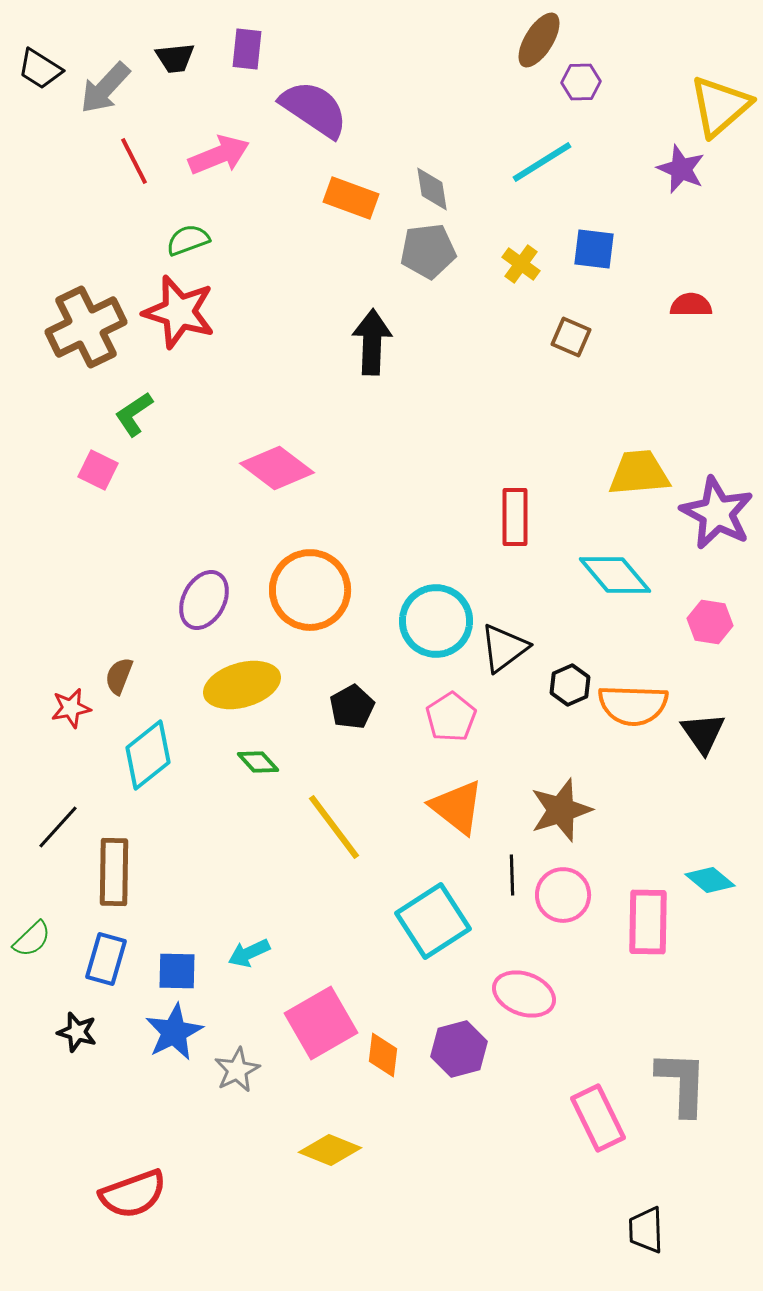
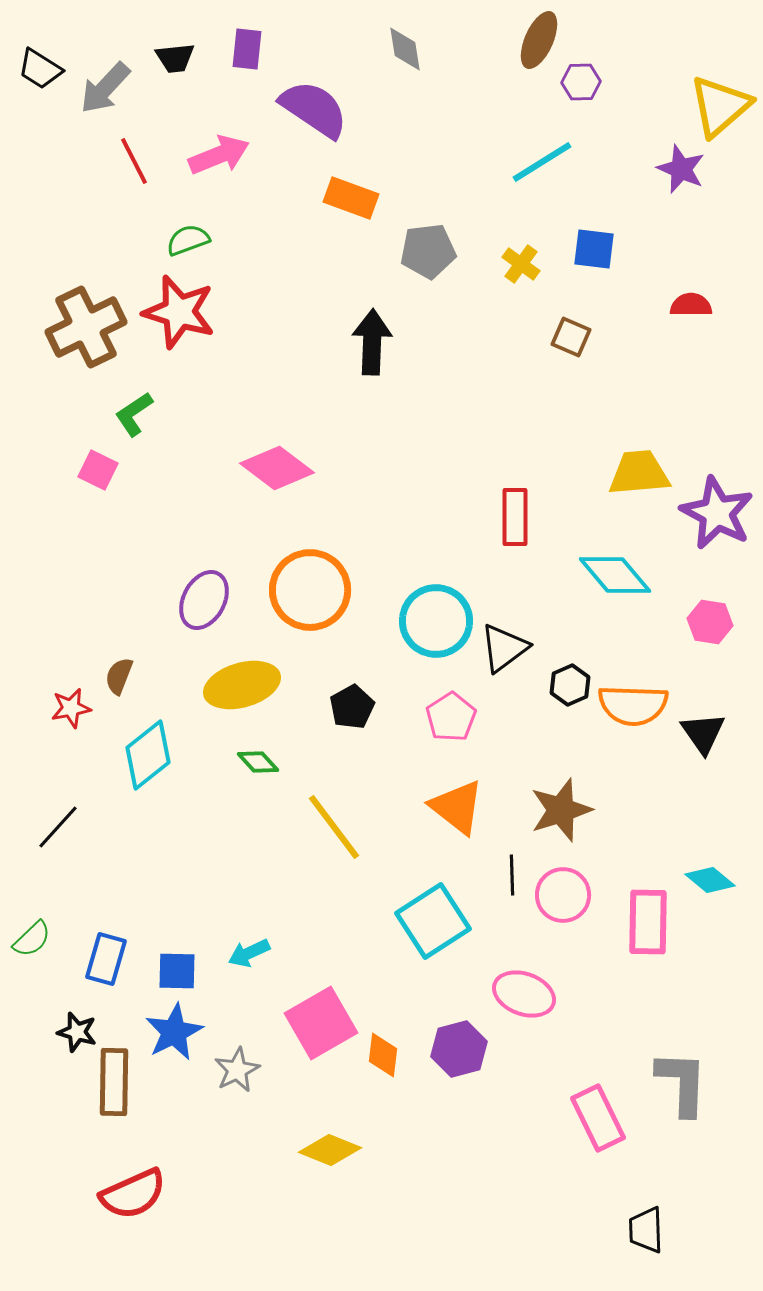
brown ellipse at (539, 40): rotated 8 degrees counterclockwise
gray diamond at (432, 189): moved 27 px left, 140 px up
brown rectangle at (114, 872): moved 210 px down
red semicircle at (133, 1194): rotated 4 degrees counterclockwise
